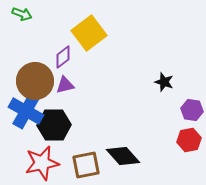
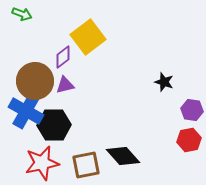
yellow square: moved 1 px left, 4 px down
